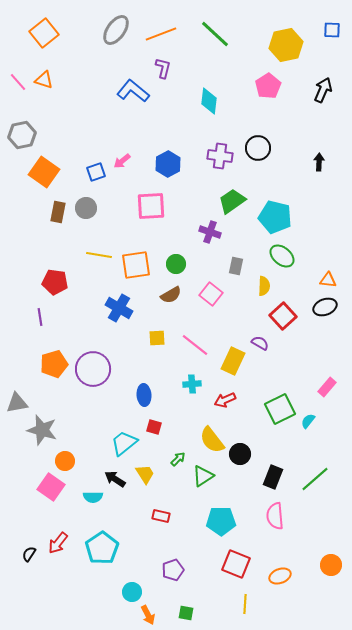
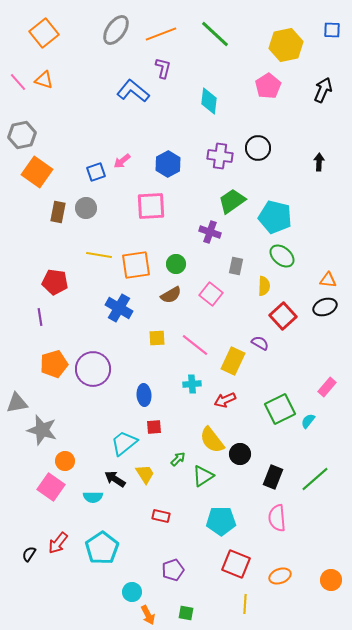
orange square at (44, 172): moved 7 px left
red square at (154, 427): rotated 21 degrees counterclockwise
pink semicircle at (275, 516): moved 2 px right, 2 px down
orange circle at (331, 565): moved 15 px down
